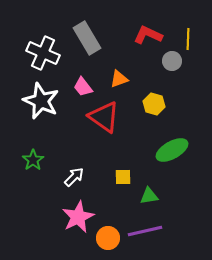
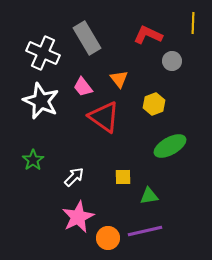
yellow line: moved 5 px right, 16 px up
orange triangle: rotated 48 degrees counterclockwise
yellow hexagon: rotated 25 degrees clockwise
green ellipse: moved 2 px left, 4 px up
